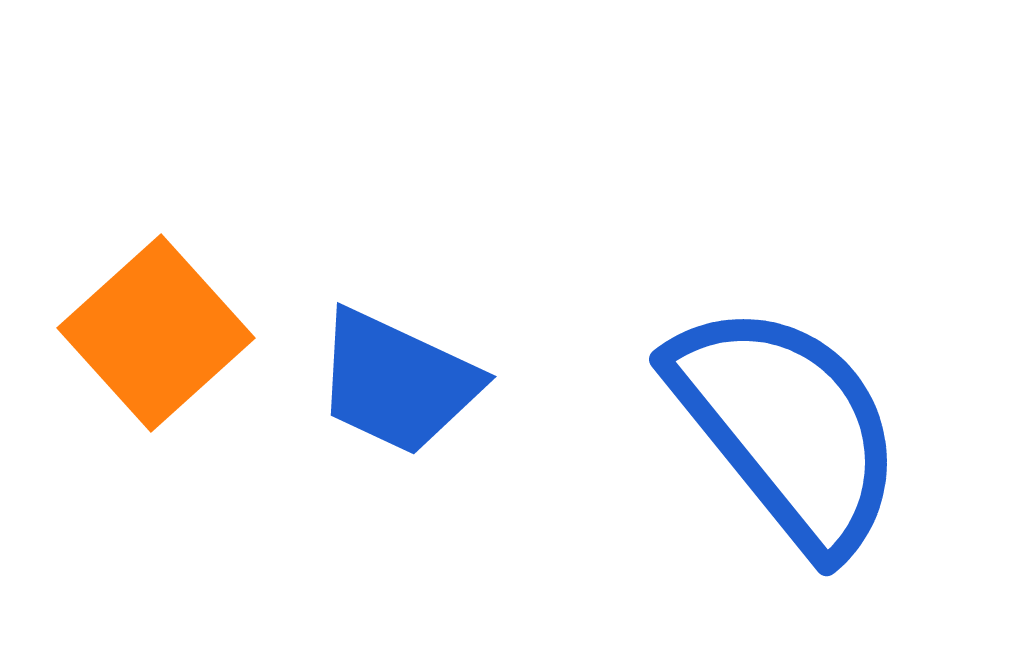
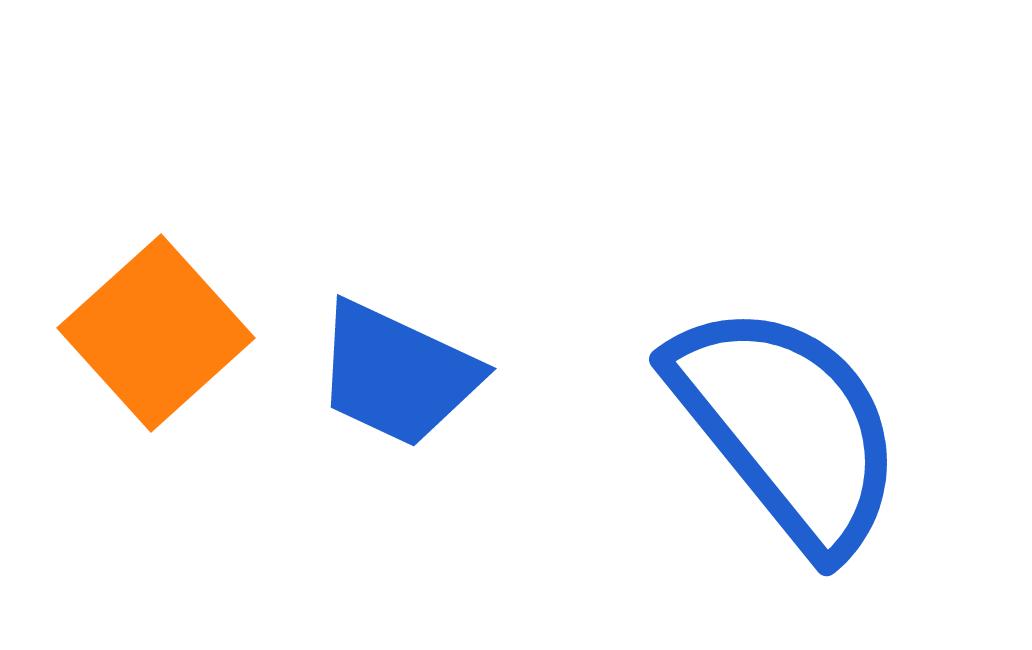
blue trapezoid: moved 8 px up
